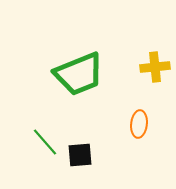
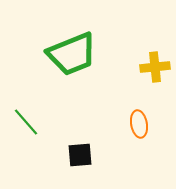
green trapezoid: moved 7 px left, 20 px up
orange ellipse: rotated 16 degrees counterclockwise
green line: moved 19 px left, 20 px up
